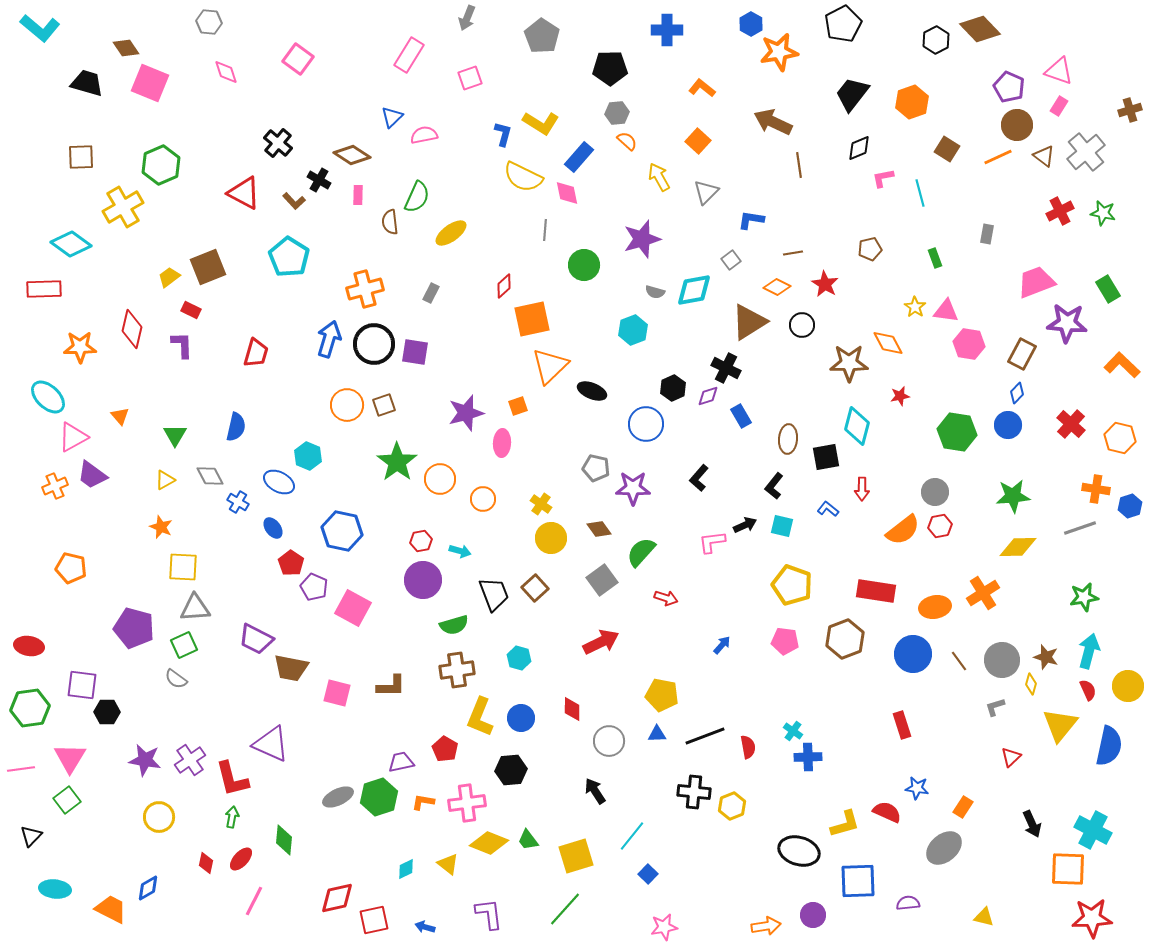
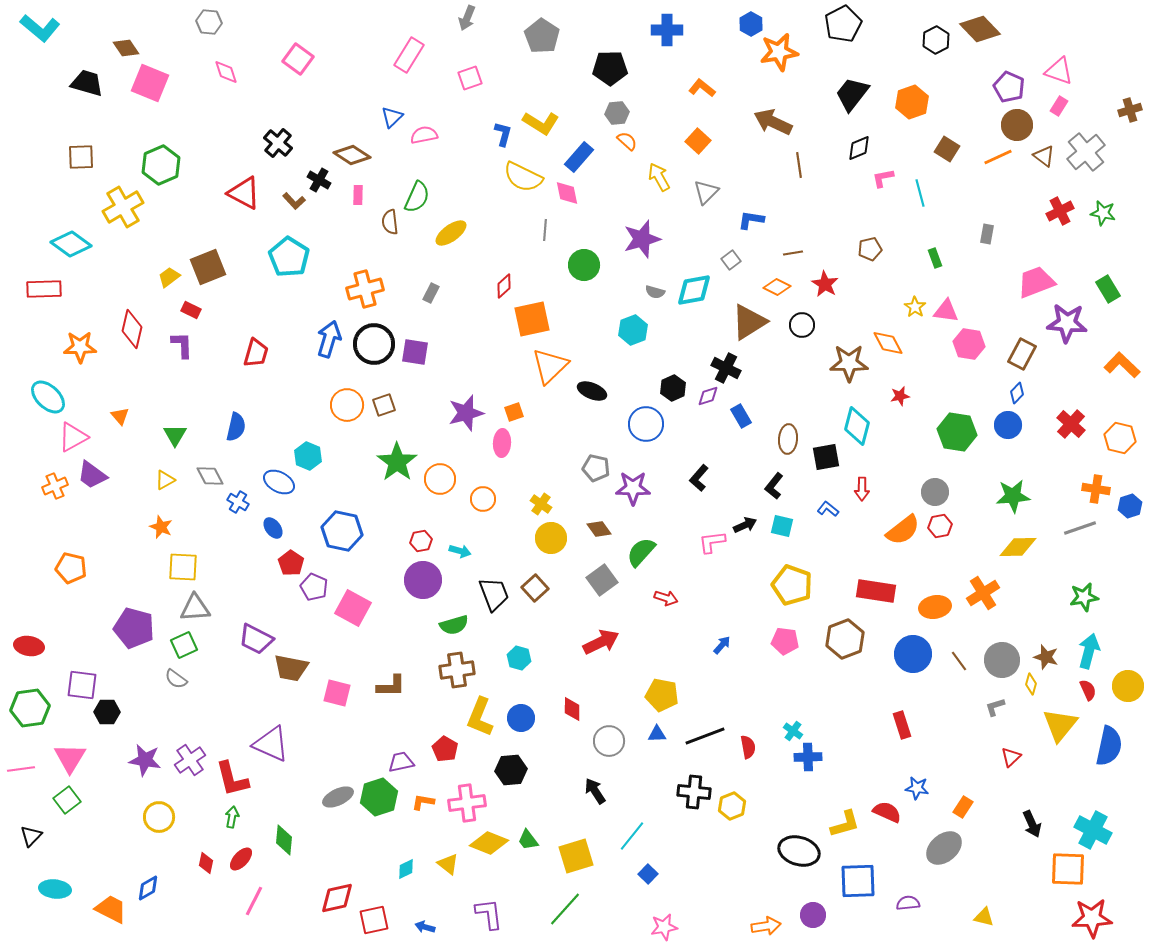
orange square at (518, 406): moved 4 px left, 6 px down
